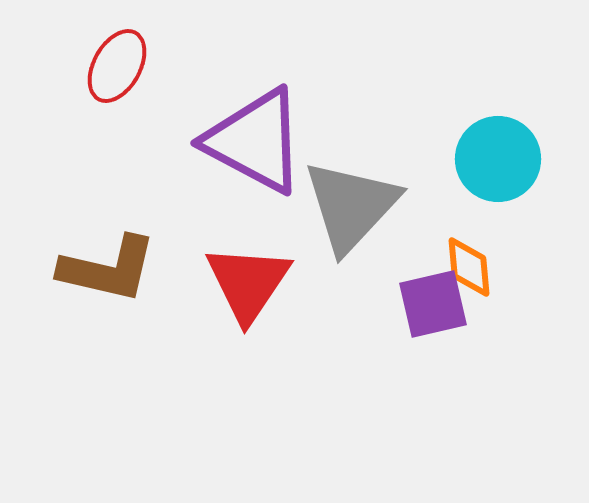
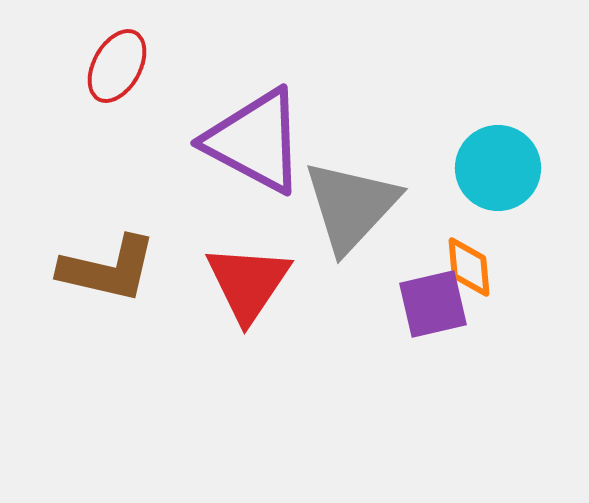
cyan circle: moved 9 px down
